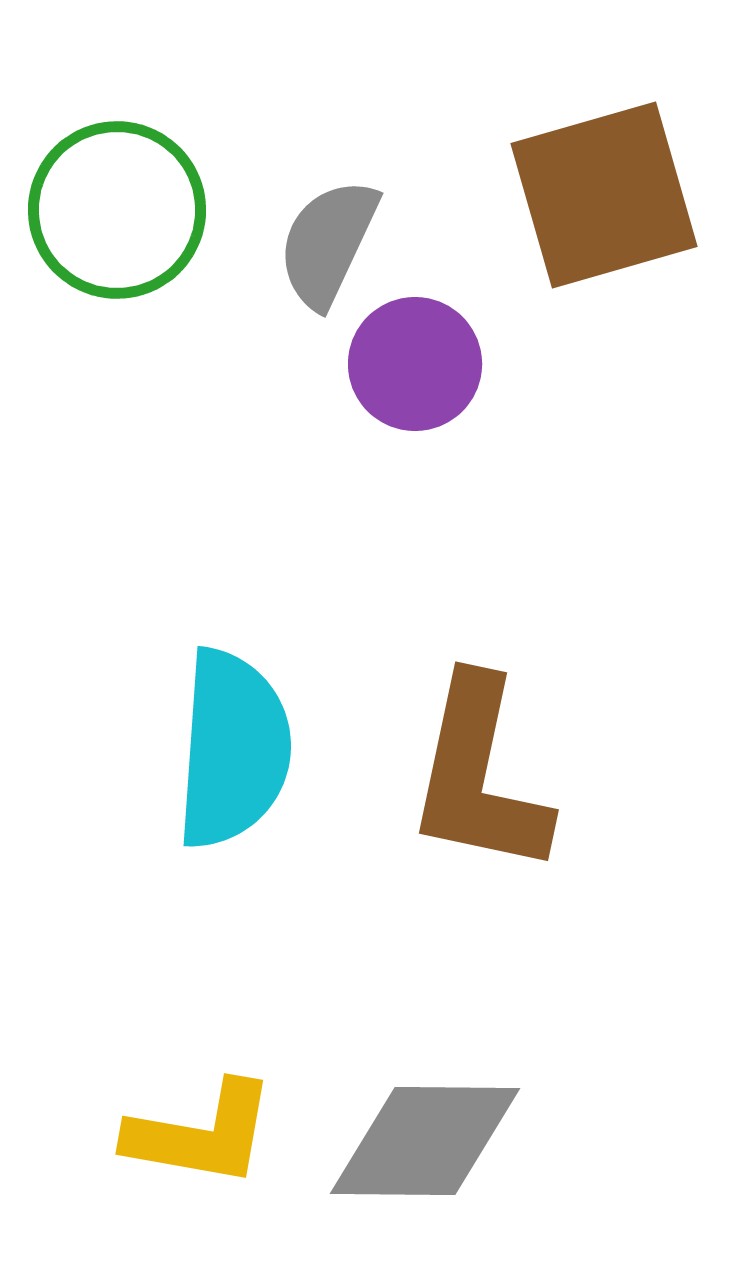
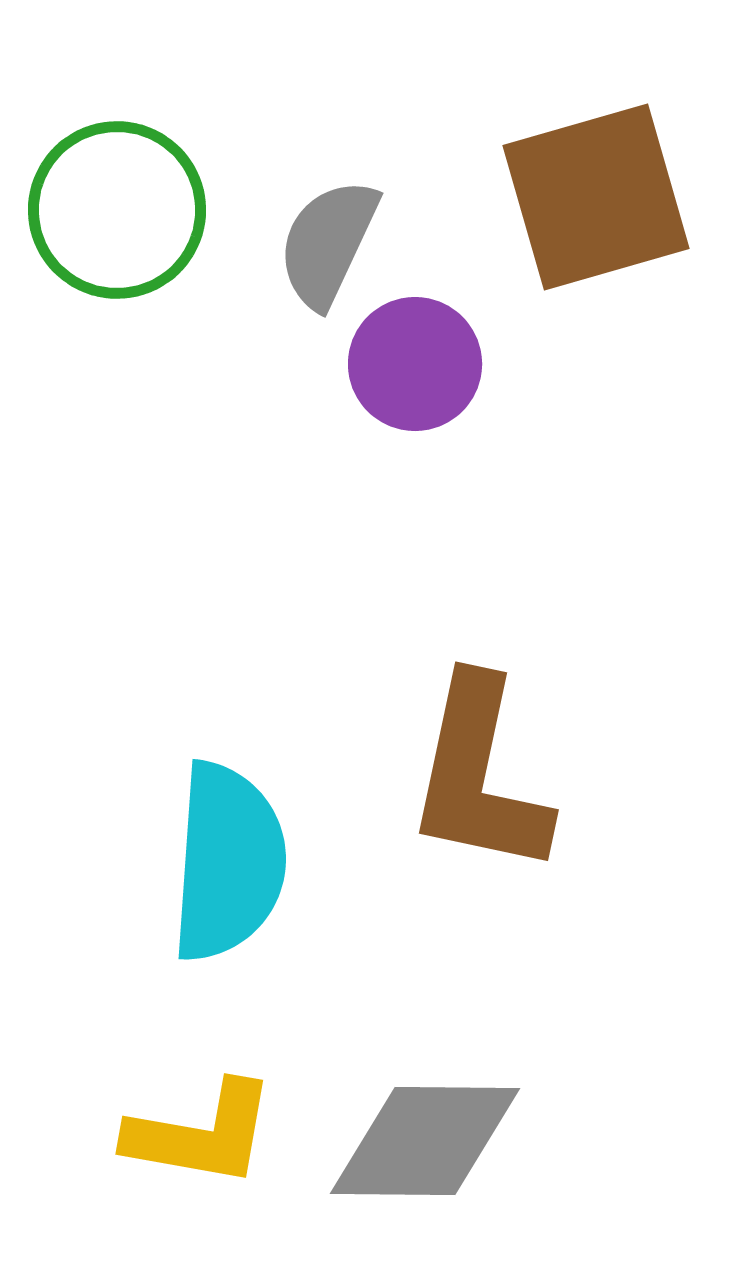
brown square: moved 8 px left, 2 px down
cyan semicircle: moved 5 px left, 113 px down
